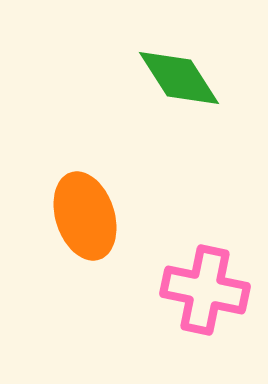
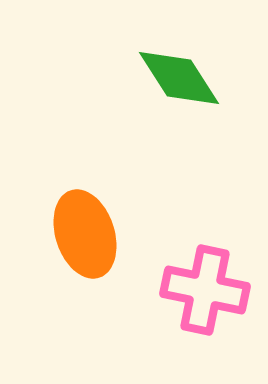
orange ellipse: moved 18 px down
